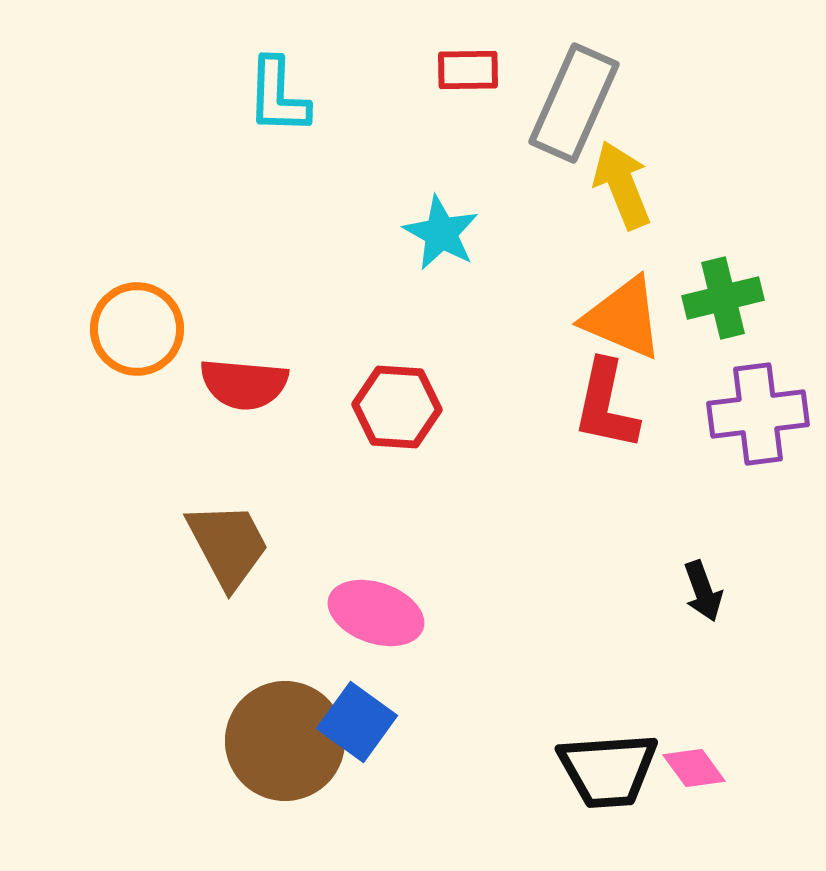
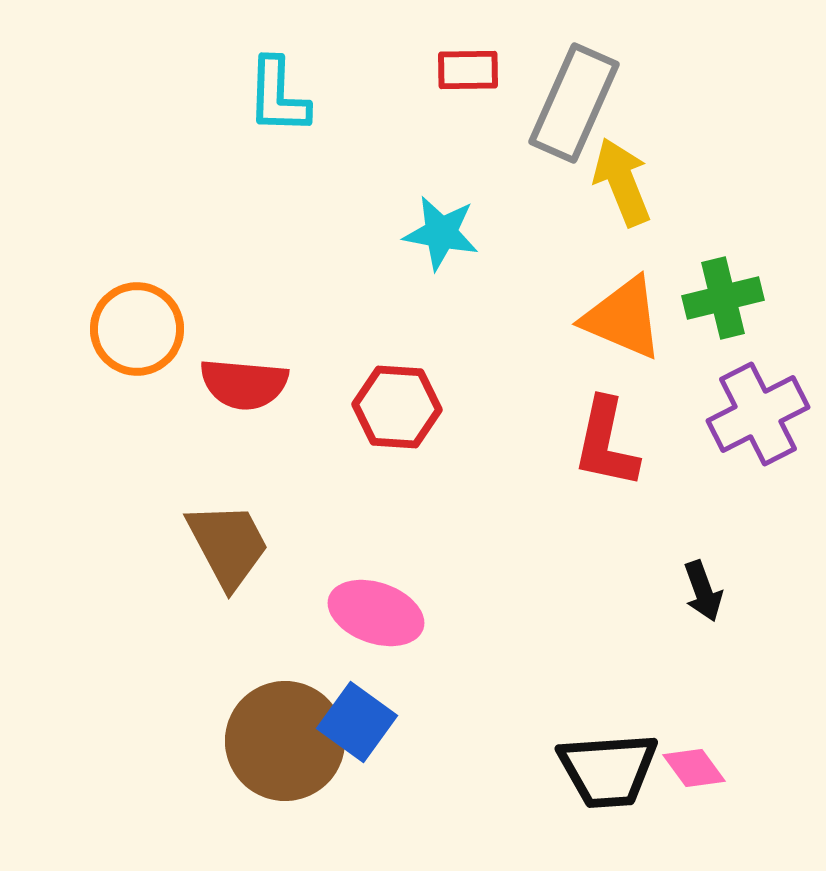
yellow arrow: moved 3 px up
cyan star: rotated 18 degrees counterclockwise
red L-shape: moved 38 px down
purple cross: rotated 20 degrees counterclockwise
